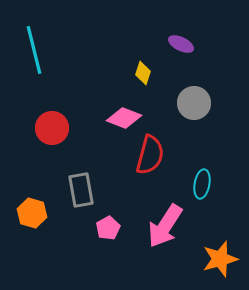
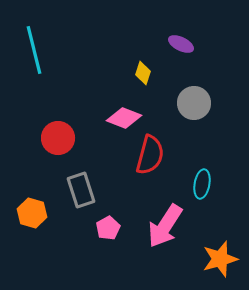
red circle: moved 6 px right, 10 px down
gray rectangle: rotated 8 degrees counterclockwise
